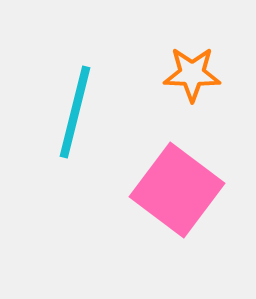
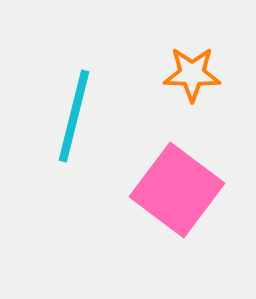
cyan line: moved 1 px left, 4 px down
